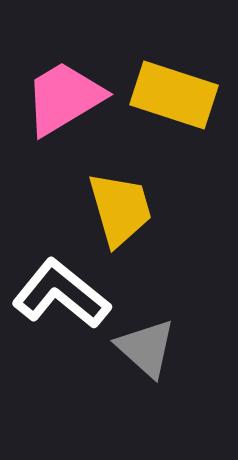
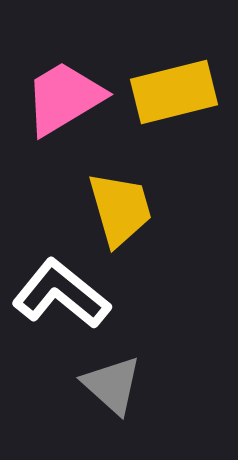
yellow rectangle: moved 3 px up; rotated 32 degrees counterclockwise
gray triangle: moved 34 px left, 37 px down
